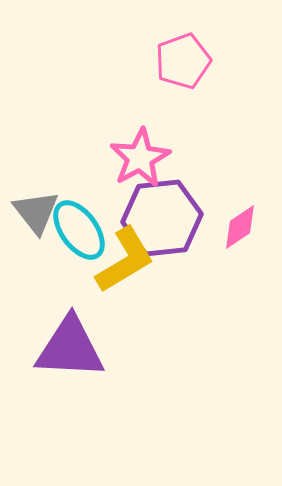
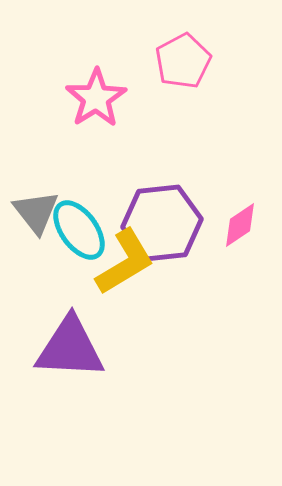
pink pentagon: rotated 8 degrees counterclockwise
pink star: moved 44 px left, 60 px up; rotated 4 degrees counterclockwise
purple hexagon: moved 5 px down
pink diamond: moved 2 px up
yellow L-shape: moved 2 px down
